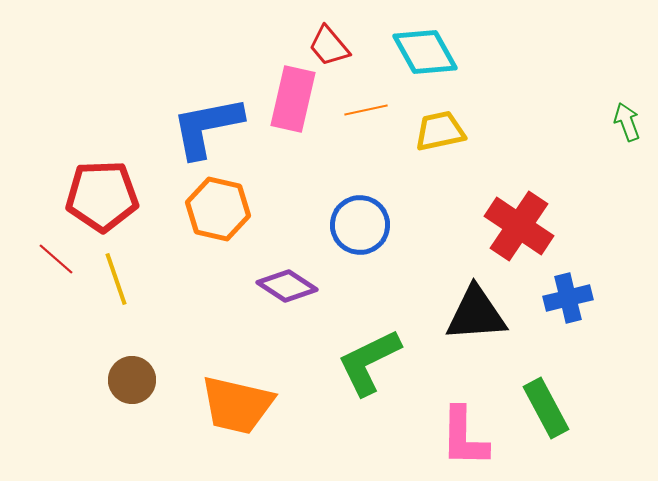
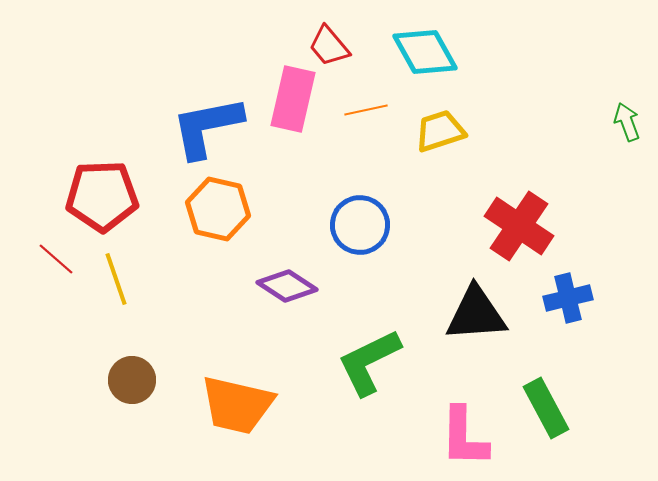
yellow trapezoid: rotated 6 degrees counterclockwise
